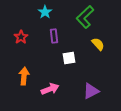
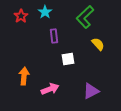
red star: moved 21 px up
white square: moved 1 px left, 1 px down
